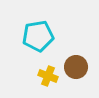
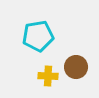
yellow cross: rotated 18 degrees counterclockwise
